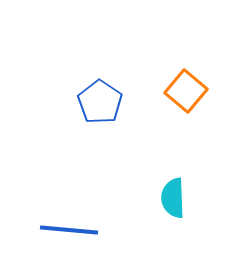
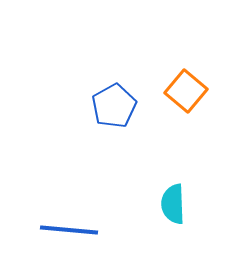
blue pentagon: moved 14 px right, 4 px down; rotated 9 degrees clockwise
cyan semicircle: moved 6 px down
